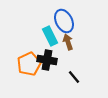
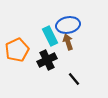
blue ellipse: moved 4 px right, 4 px down; rotated 75 degrees counterclockwise
black cross: rotated 36 degrees counterclockwise
orange pentagon: moved 12 px left, 14 px up
black line: moved 2 px down
